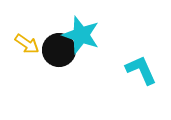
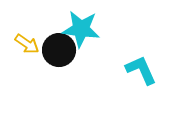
cyan star: moved 6 px up; rotated 12 degrees counterclockwise
